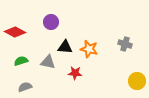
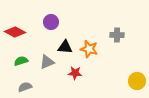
gray cross: moved 8 px left, 9 px up; rotated 16 degrees counterclockwise
gray triangle: moved 1 px left; rotated 35 degrees counterclockwise
